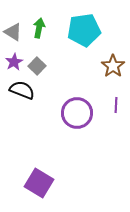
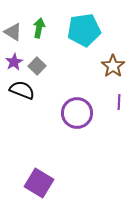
purple line: moved 3 px right, 3 px up
